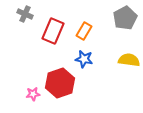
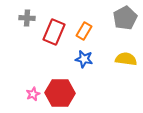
gray cross: moved 2 px right, 4 px down; rotated 21 degrees counterclockwise
red rectangle: moved 1 px right, 1 px down
yellow semicircle: moved 3 px left, 1 px up
red hexagon: moved 10 px down; rotated 20 degrees clockwise
pink star: rotated 16 degrees counterclockwise
